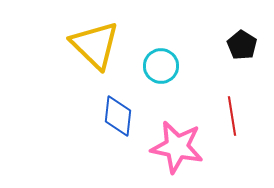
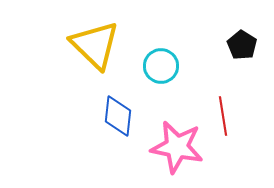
red line: moved 9 px left
